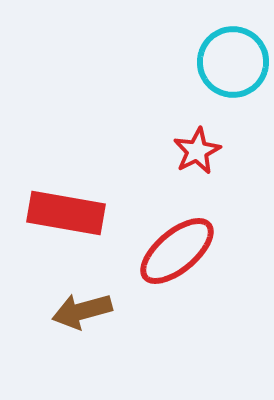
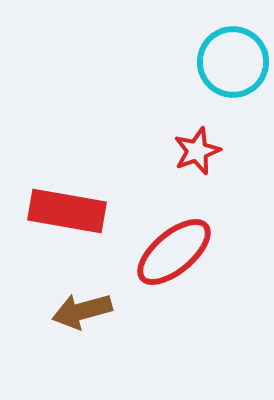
red star: rotated 6 degrees clockwise
red rectangle: moved 1 px right, 2 px up
red ellipse: moved 3 px left, 1 px down
